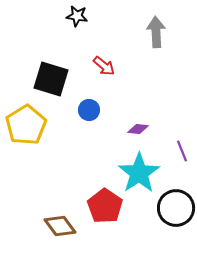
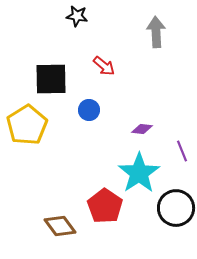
black square: rotated 18 degrees counterclockwise
yellow pentagon: moved 1 px right
purple diamond: moved 4 px right
